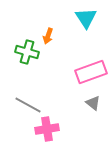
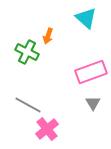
cyan triangle: rotated 15 degrees counterclockwise
green cross: rotated 10 degrees clockwise
gray triangle: rotated 21 degrees clockwise
pink cross: rotated 30 degrees counterclockwise
